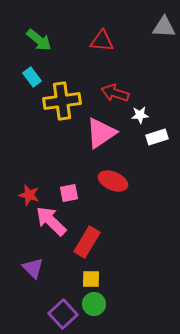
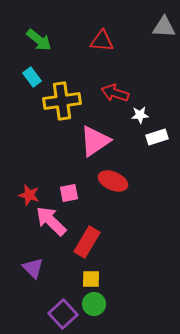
pink triangle: moved 6 px left, 8 px down
